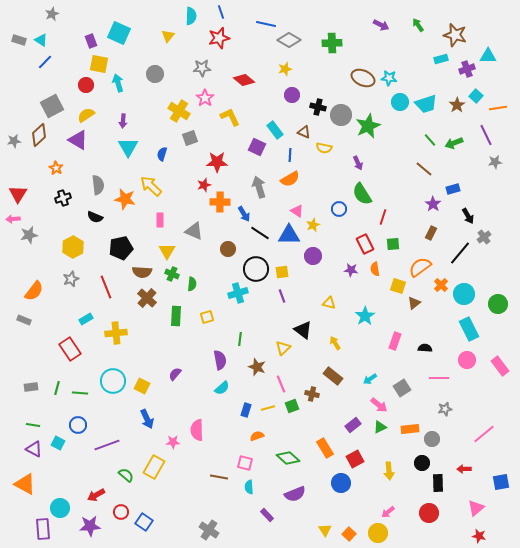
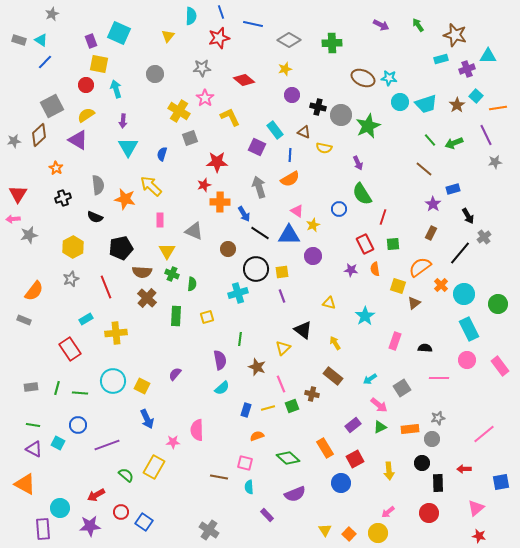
blue line at (266, 24): moved 13 px left
cyan arrow at (118, 83): moved 2 px left, 6 px down
gray star at (445, 409): moved 7 px left, 9 px down
